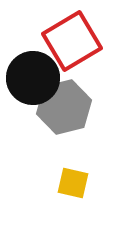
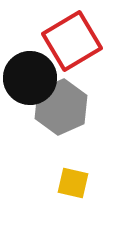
black circle: moved 3 px left
gray hexagon: moved 3 px left; rotated 10 degrees counterclockwise
